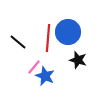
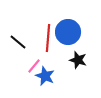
pink line: moved 1 px up
